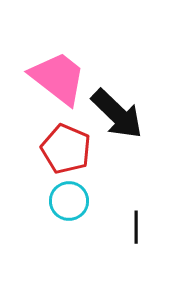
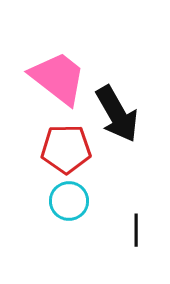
black arrow: rotated 16 degrees clockwise
red pentagon: rotated 24 degrees counterclockwise
black line: moved 3 px down
